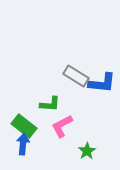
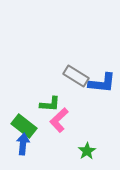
pink L-shape: moved 3 px left, 6 px up; rotated 15 degrees counterclockwise
